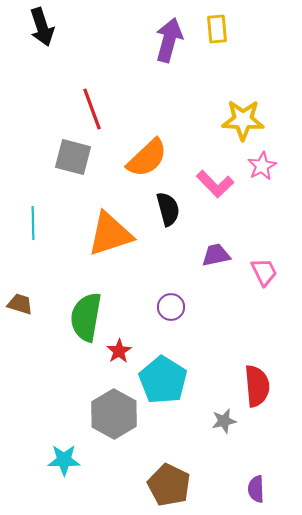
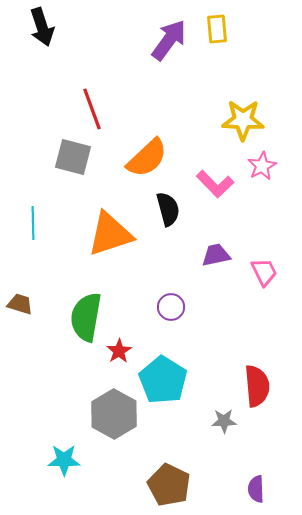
purple arrow: rotated 21 degrees clockwise
gray star: rotated 10 degrees clockwise
